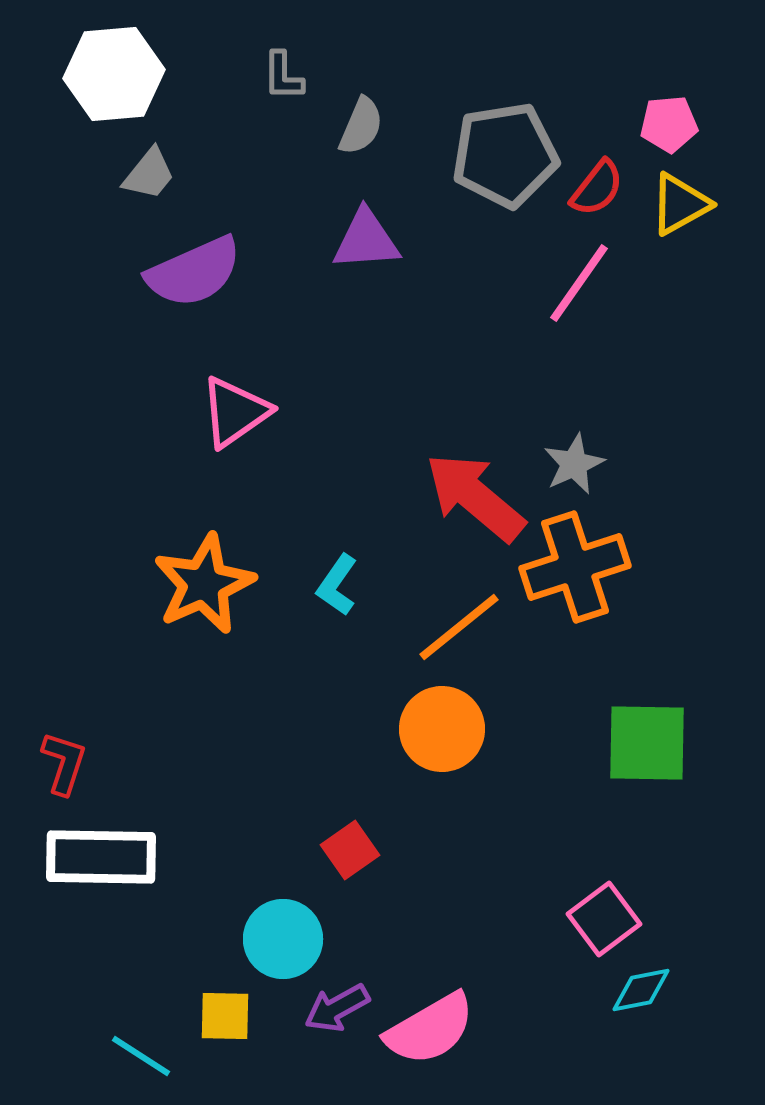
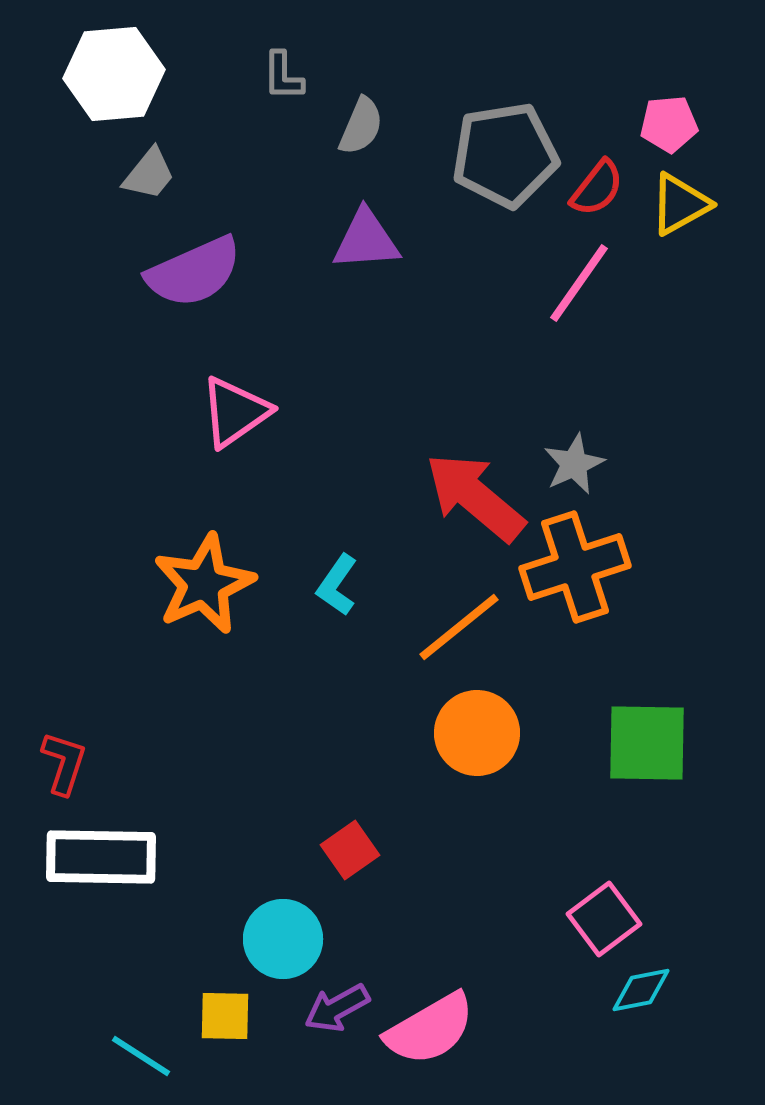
orange circle: moved 35 px right, 4 px down
